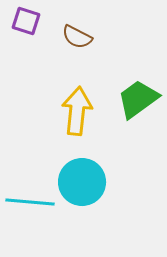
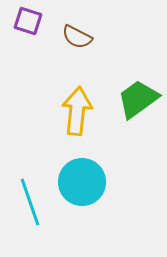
purple square: moved 2 px right
cyan line: rotated 66 degrees clockwise
